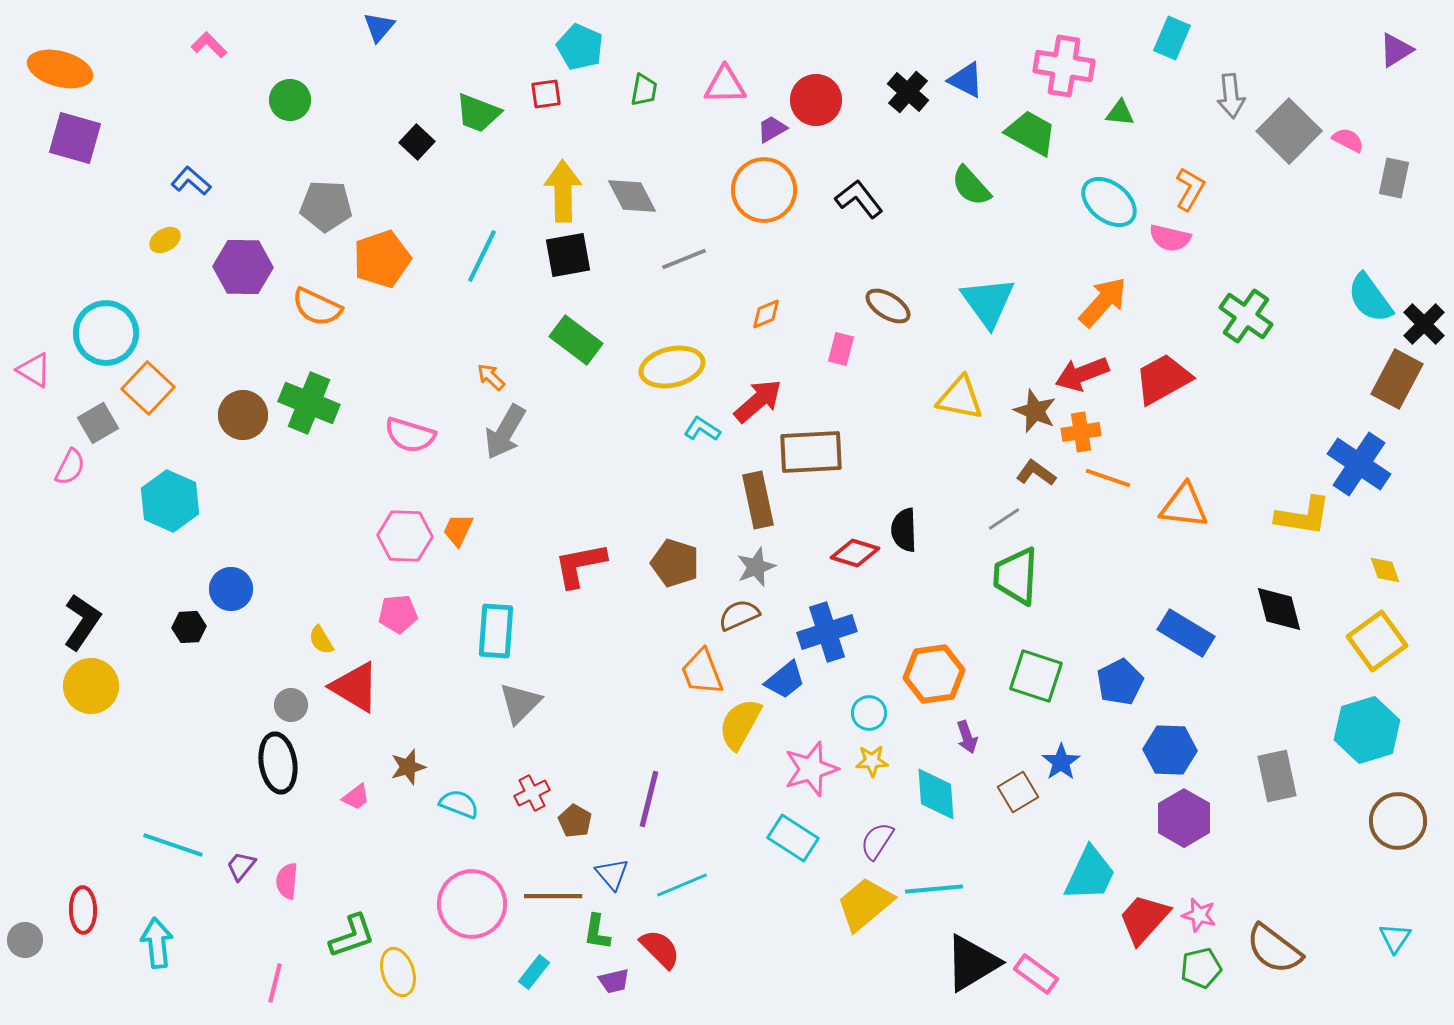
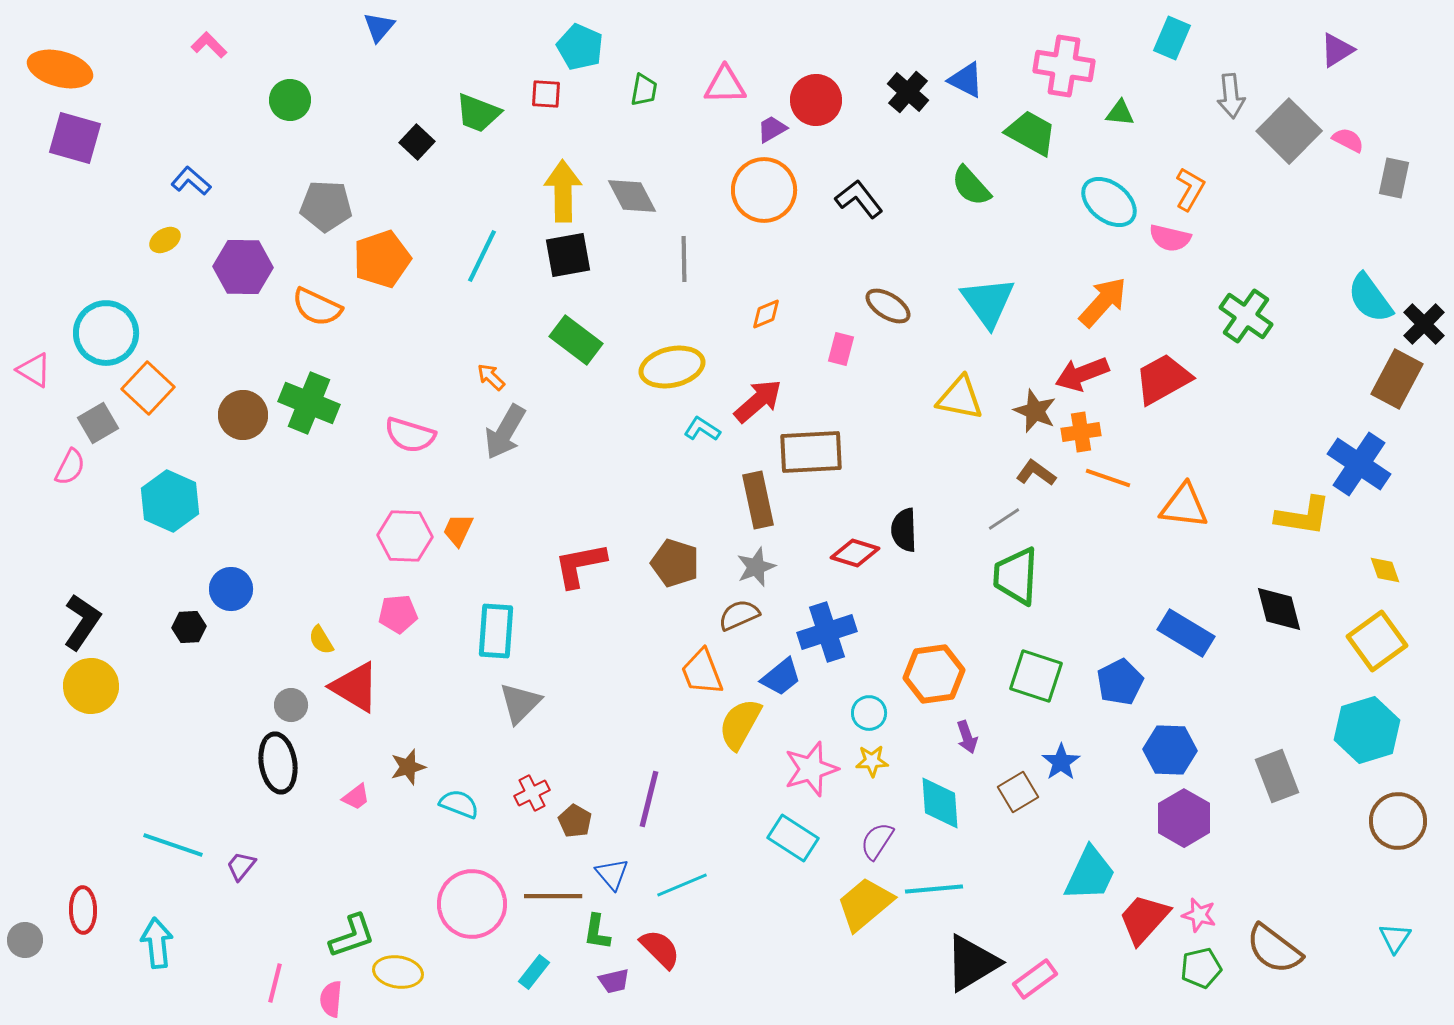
purple triangle at (1396, 50): moved 59 px left
red square at (546, 94): rotated 12 degrees clockwise
gray line at (684, 259): rotated 69 degrees counterclockwise
blue trapezoid at (785, 680): moved 4 px left, 3 px up
gray rectangle at (1277, 776): rotated 9 degrees counterclockwise
cyan diamond at (936, 794): moved 4 px right, 9 px down
pink semicircle at (287, 881): moved 44 px right, 118 px down
yellow ellipse at (398, 972): rotated 63 degrees counterclockwise
pink rectangle at (1036, 974): moved 1 px left, 5 px down; rotated 72 degrees counterclockwise
